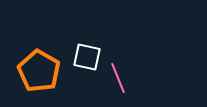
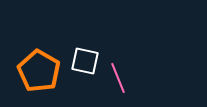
white square: moved 2 px left, 4 px down
